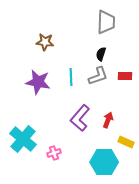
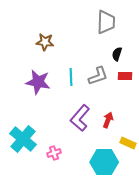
black semicircle: moved 16 px right
yellow rectangle: moved 2 px right, 1 px down
